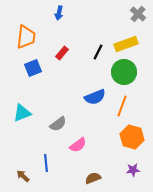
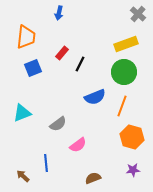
black line: moved 18 px left, 12 px down
